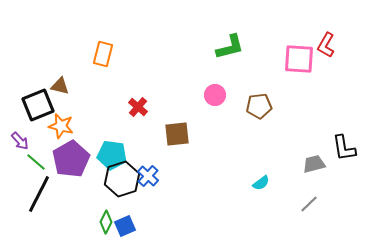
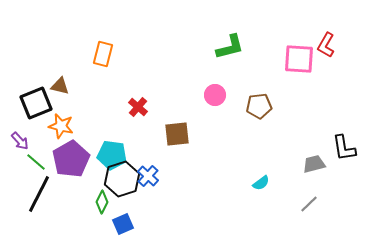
black square: moved 2 px left, 2 px up
green diamond: moved 4 px left, 20 px up
blue square: moved 2 px left, 2 px up
